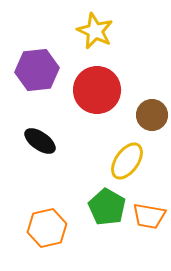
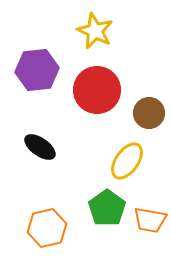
brown circle: moved 3 px left, 2 px up
black ellipse: moved 6 px down
green pentagon: moved 1 px down; rotated 6 degrees clockwise
orange trapezoid: moved 1 px right, 4 px down
